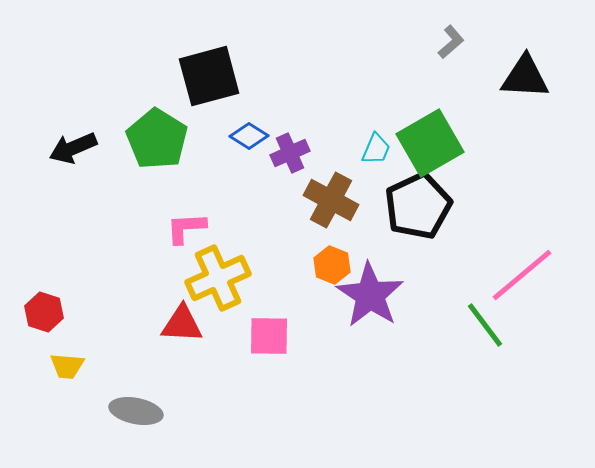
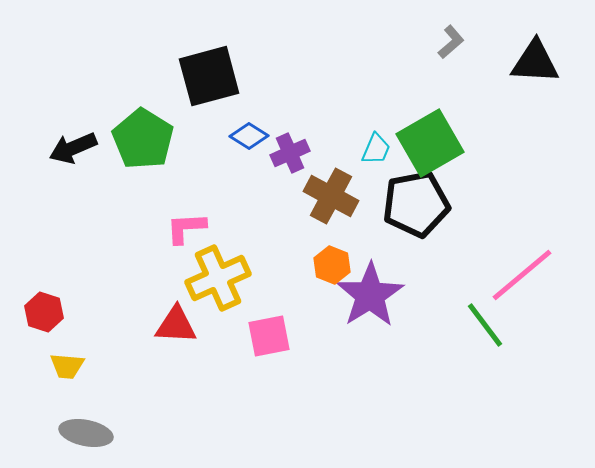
black triangle: moved 10 px right, 15 px up
green pentagon: moved 14 px left
brown cross: moved 4 px up
black pentagon: moved 2 px left, 2 px up; rotated 14 degrees clockwise
purple star: rotated 6 degrees clockwise
red triangle: moved 6 px left, 1 px down
pink square: rotated 12 degrees counterclockwise
gray ellipse: moved 50 px left, 22 px down
